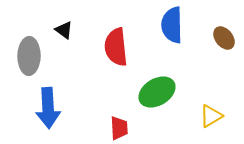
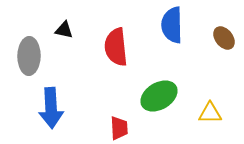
black triangle: rotated 24 degrees counterclockwise
green ellipse: moved 2 px right, 4 px down
blue arrow: moved 3 px right
yellow triangle: moved 1 px left, 3 px up; rotated 30 degrees clockwise
